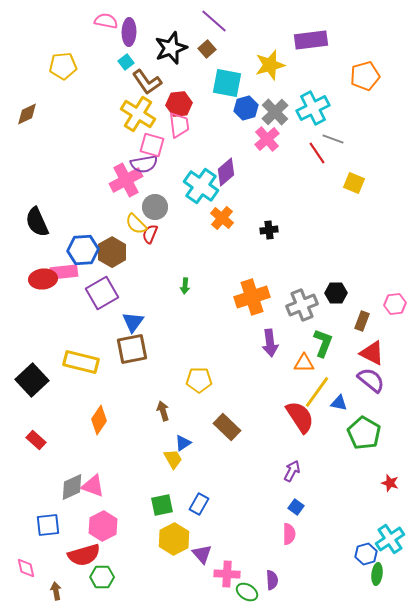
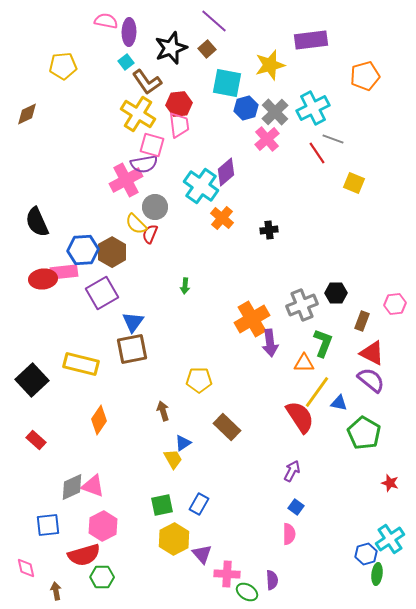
orange cross at (252, 297): moved 22 px down; rotated 12 degrees counterclockwise
yellow rectangle at (81, 362): moved 2 px down
